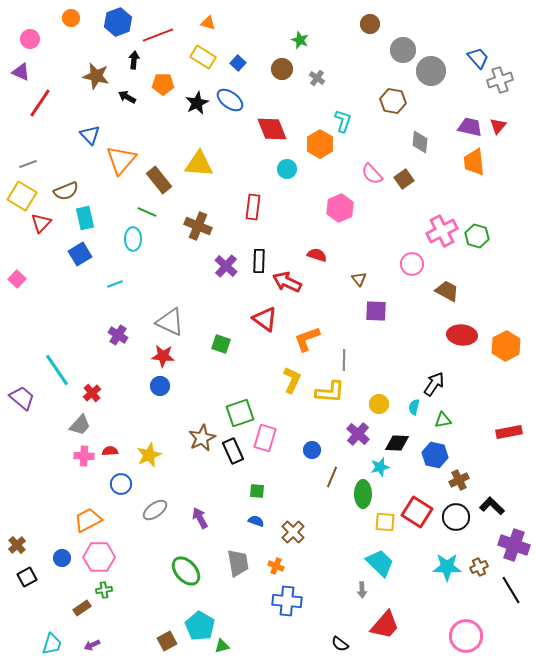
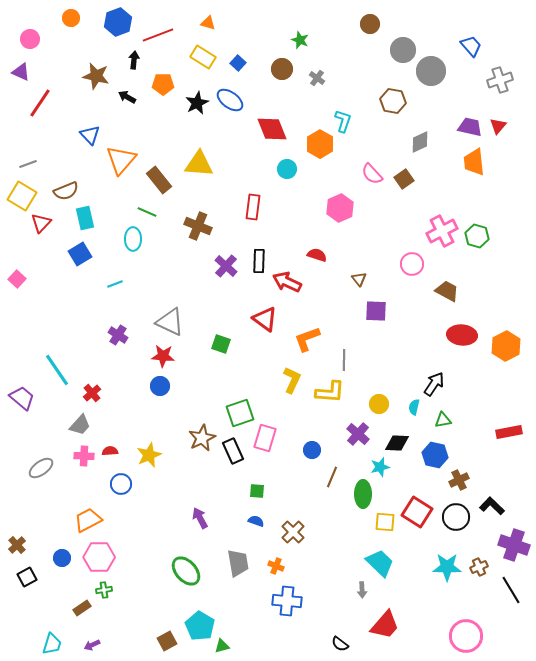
blue trapezoid at (478, 58): moved 7 px left, 12 px up
gray diamond at (420, 142): rotated 60 degrees clockwise
gray ellipse at (155, 510): moved 114 px left, 42 px up
